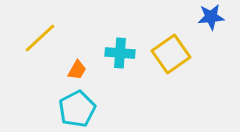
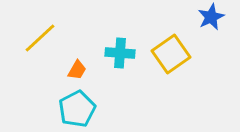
blue star: rotated 20 degrees counterclockwise
